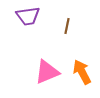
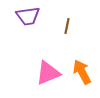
pink triangle: moved 1 px right, 1 px down
